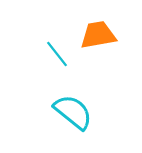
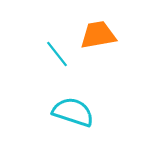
cyan semicircle: rotated 21 degrees counterclockwise
